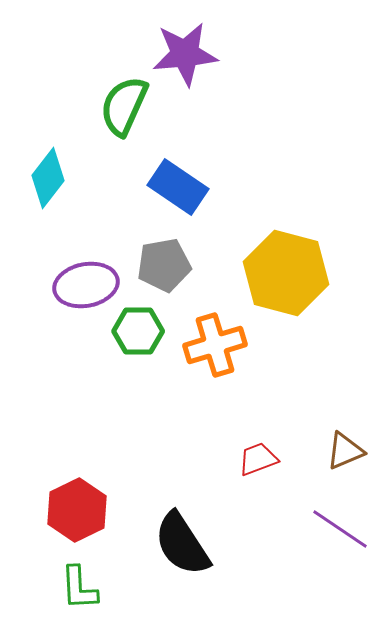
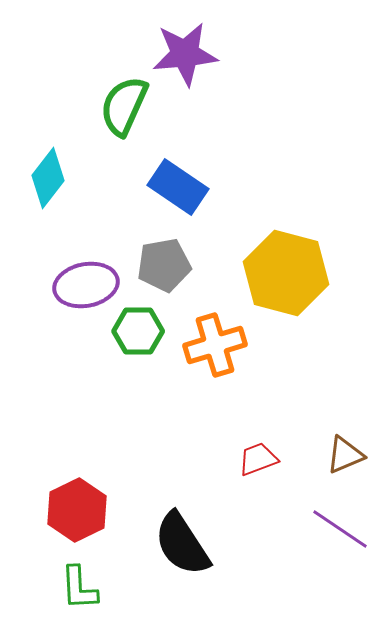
brown triangle: moved 4 px down
